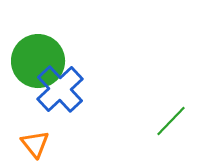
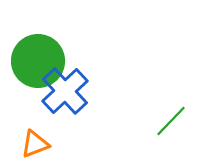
blue cross: moved 5 px right, 2 px down
orange triangle: rotated 48 degrees clockwise
